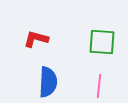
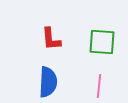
red L-shape: moved 15 px right; rotated 110 degrees counterclockwise
